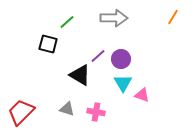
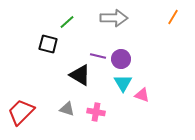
purple line: rotated 56 degrees clockwise
